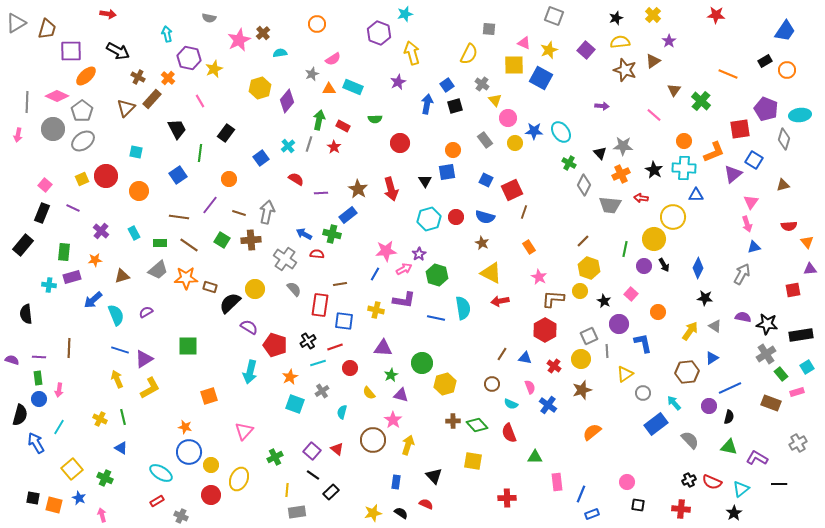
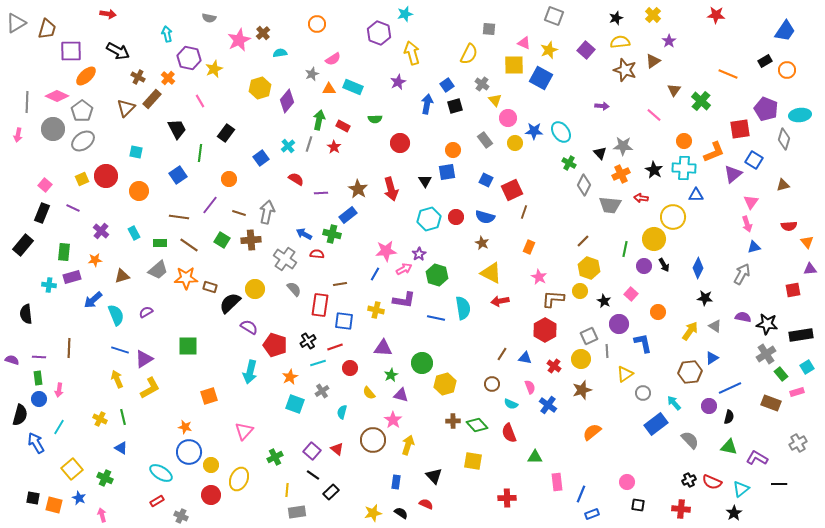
orange rectangle at (529, 247): rotated 56 degrees clockwise
brown hexagon at (687, 372): moved 3 px right
